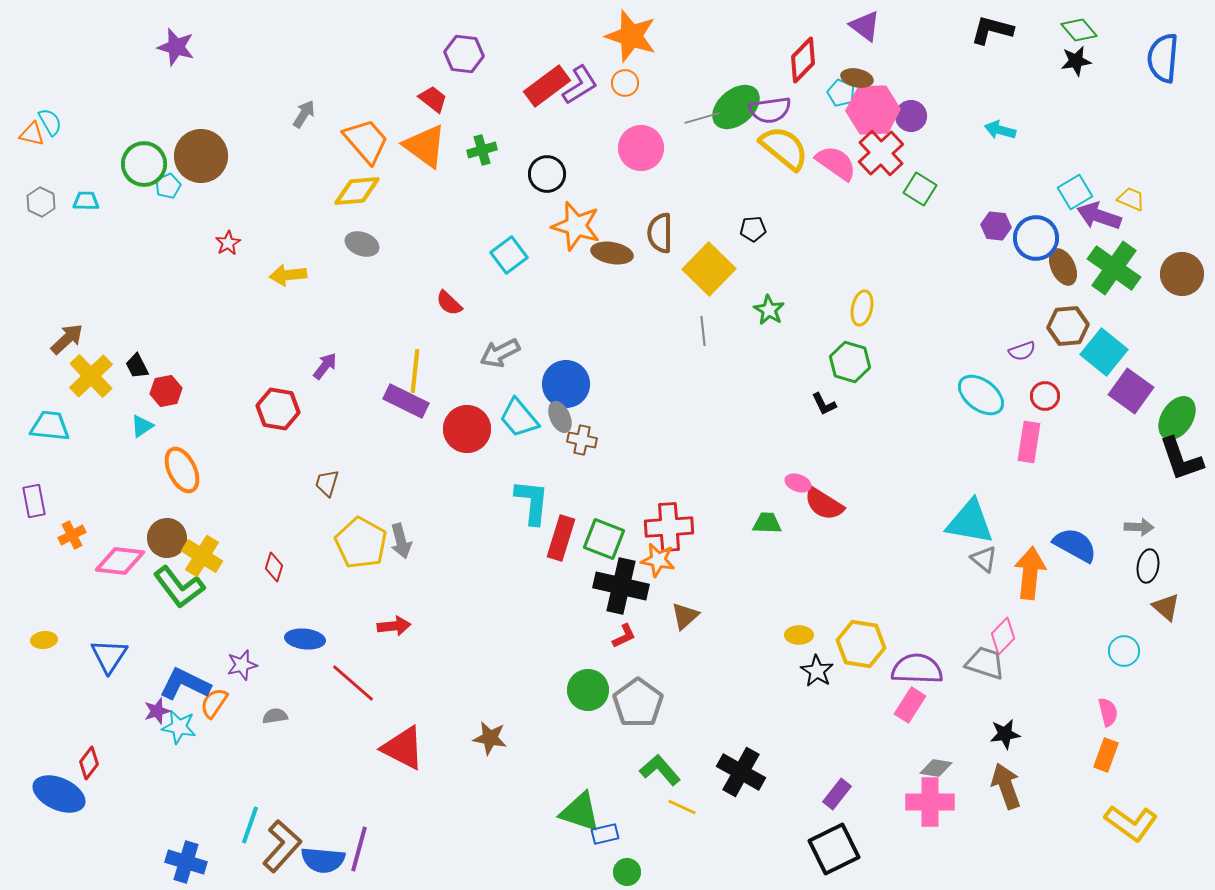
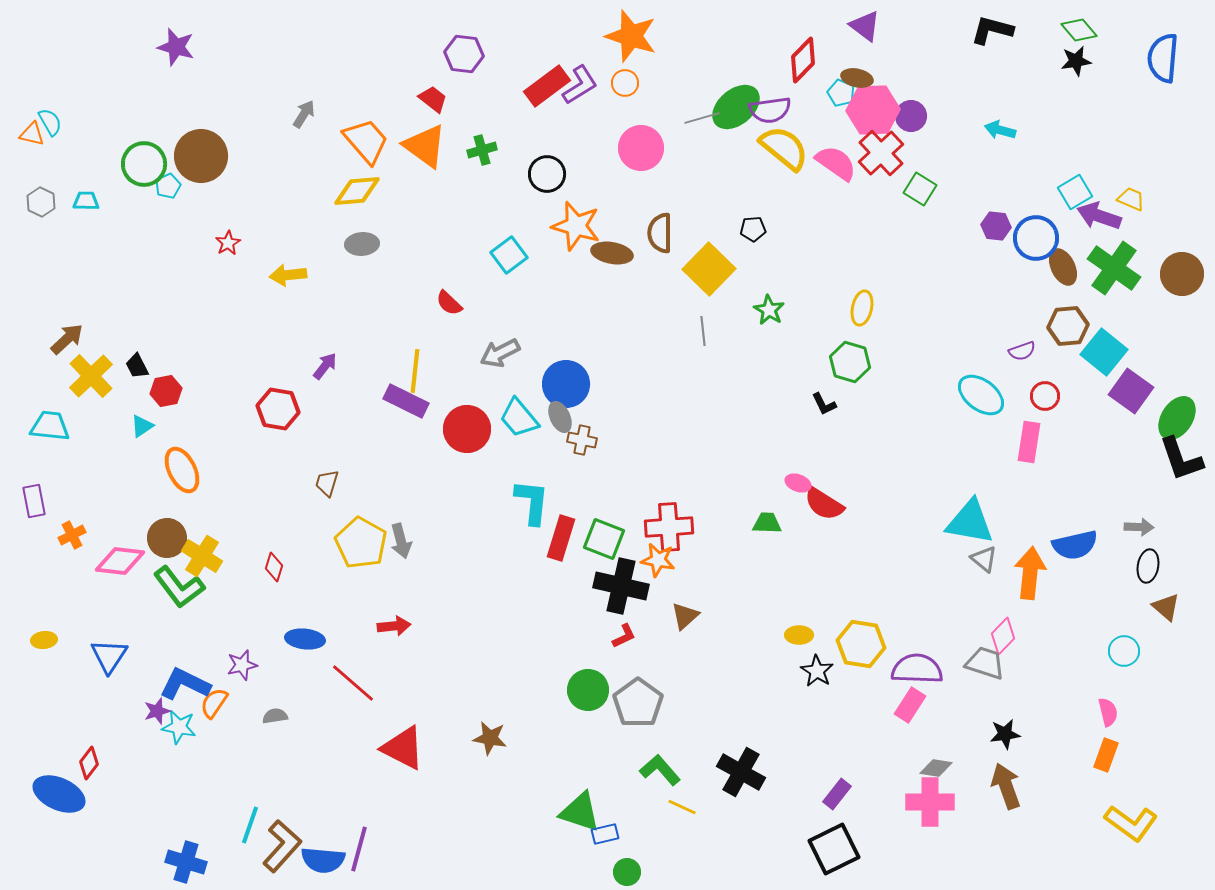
gray ellipse at (362, 244): rotated 24 degrees counterclockwise
blue semicircle at (1075, 545): rotated 138 degrees clockwise
